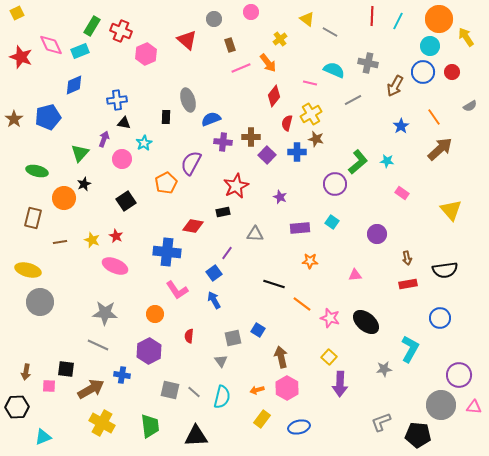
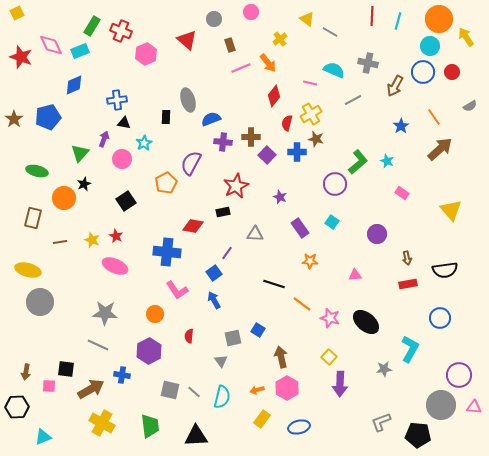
cyan line at (398, 21): rotated 12 degrees counterclockwise
cyan star at (387, 161): rotated 16 degrees clockwise
purple rectangle at (300, 228): rotated 60 degrees clockwise
